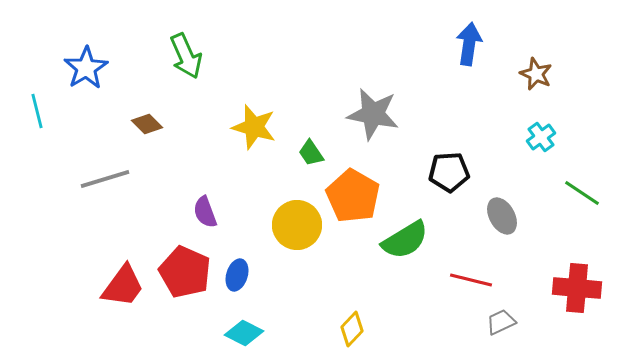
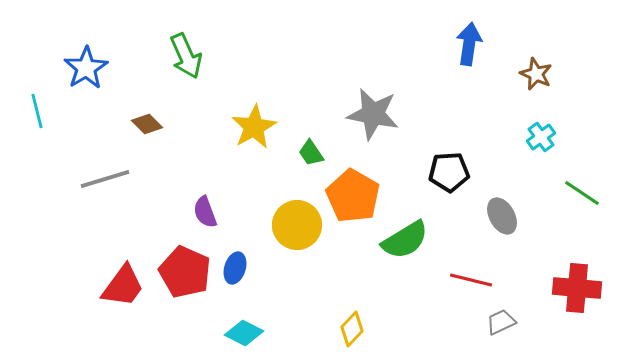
yellow star: rotated 27 degrees clockwise
blue ellipse: moved 2 px left, 7 px up
